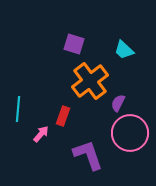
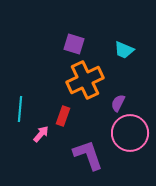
cyan trapezoid: rotated 20 degrees counterclockwise
orange cross: moved 5 px left, 1 px up; rotated 12 degrees clockwise
cyan line: moved 2 px right
